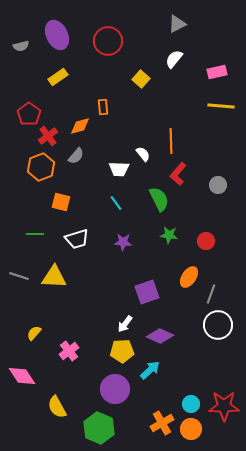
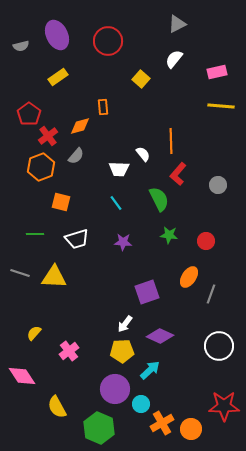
gray line at (19, 276): moved 1 px right, 3 px up
white circle at (218, 325): moved 1 px right, 21 px down
cyan circle at (191, 404): moved 50 px left
